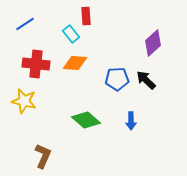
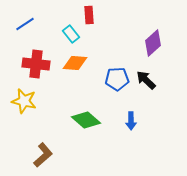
red rectangle: moved 3 px right, 1 px up
brown L-shape: moved 1 px up; rotated 25 degrees clockwise
